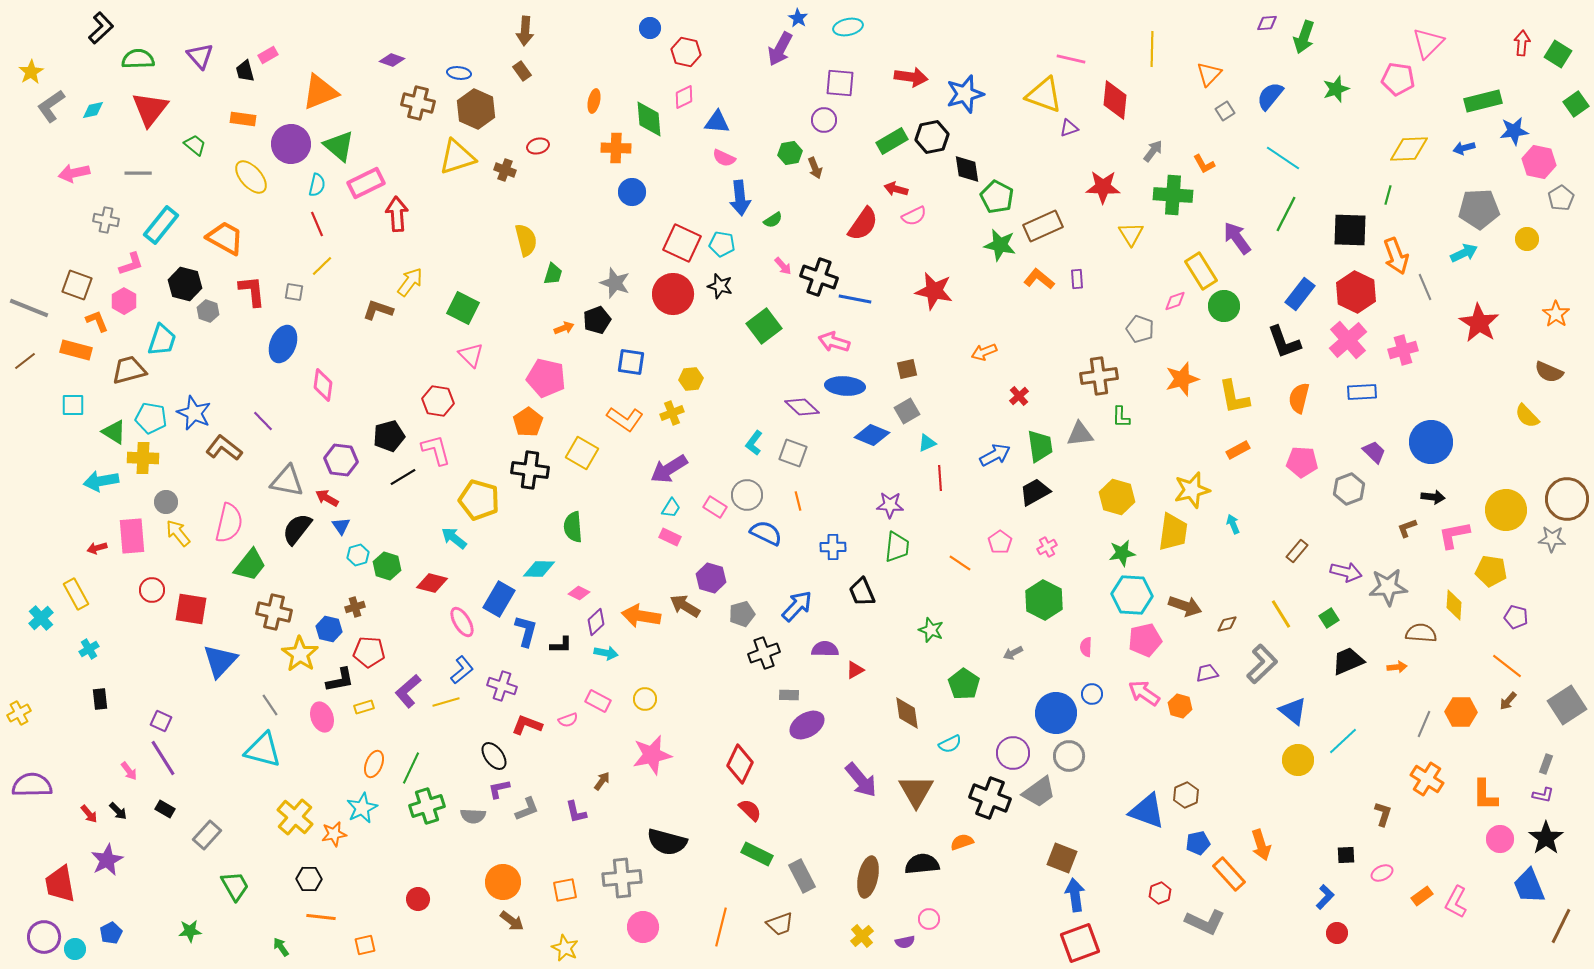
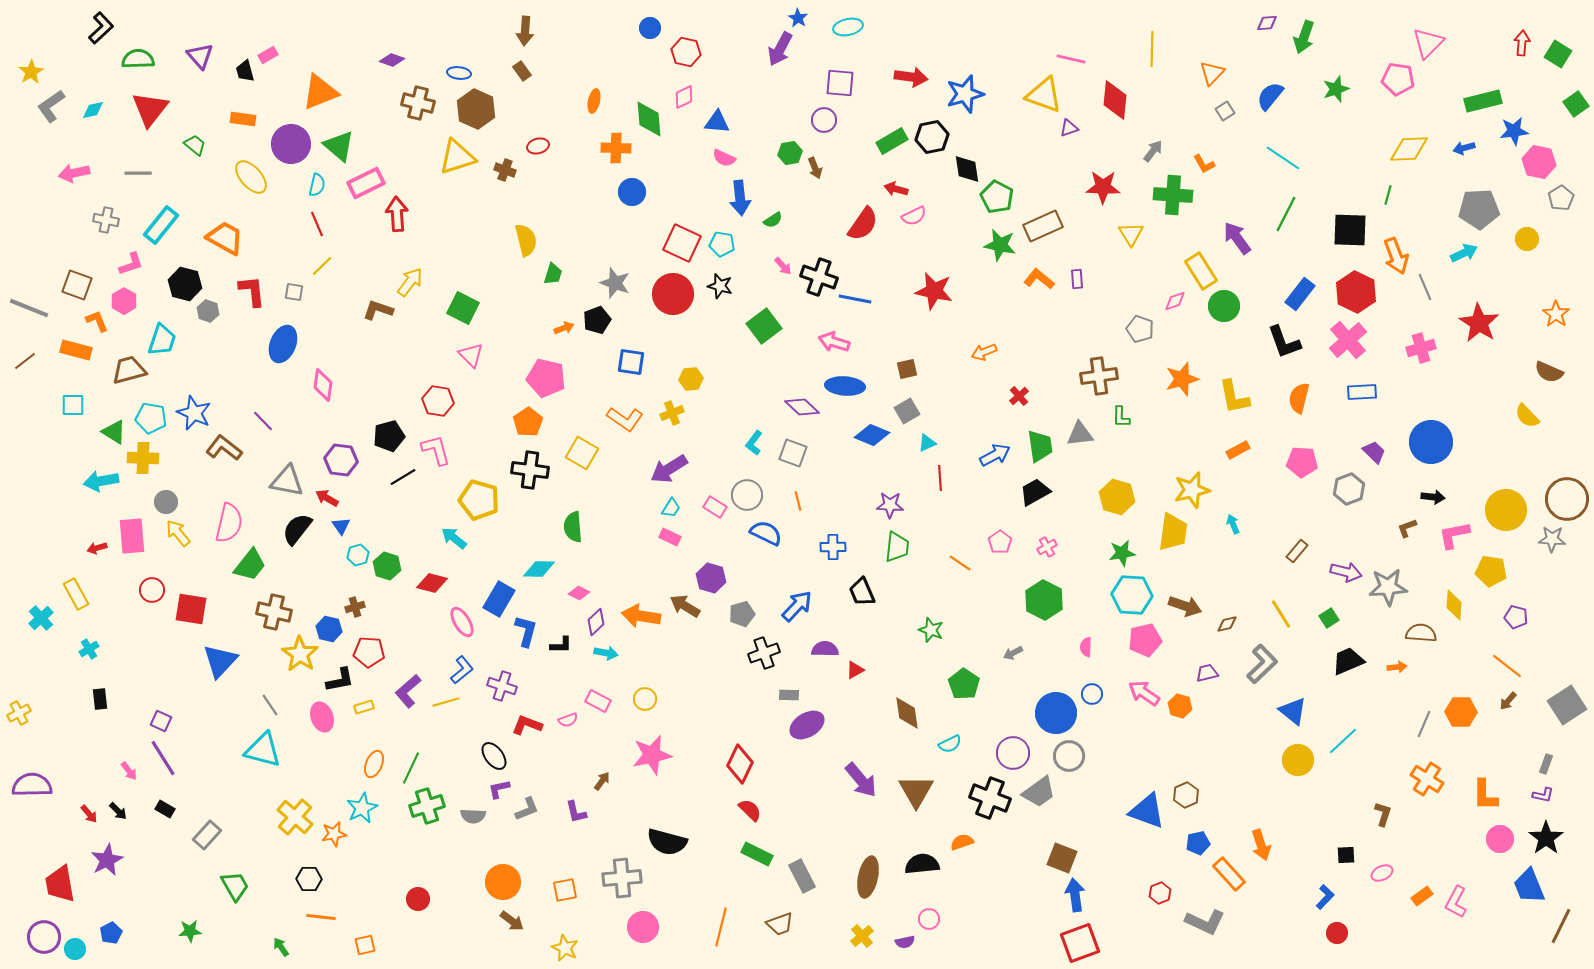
orange triangle at (1209, 74): moved 3 px right, 1 px up
pink cross at (1403, 350): moved 18 px right, 2 px up
